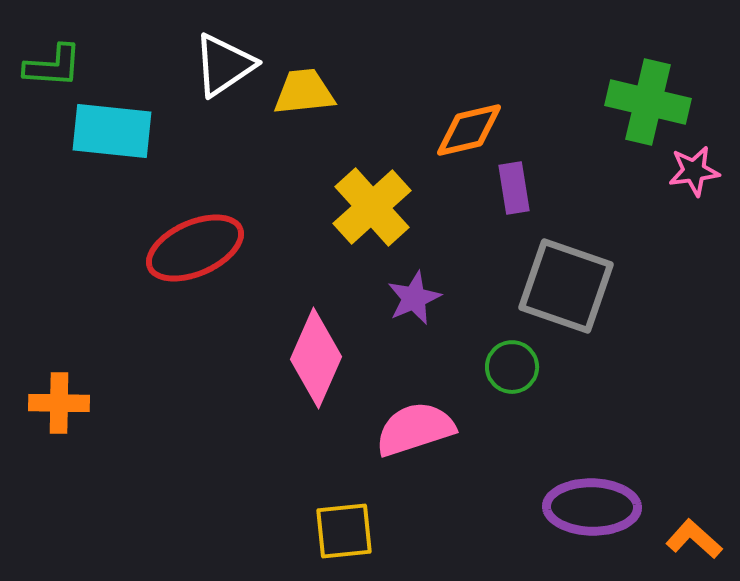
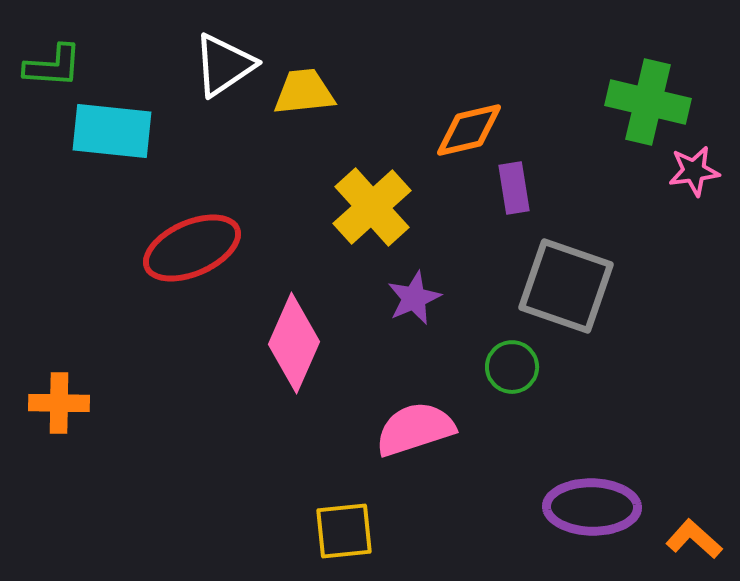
red ellipse: moved 3 px left
pink diamond: moved 22 px left, 15 px up
